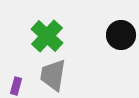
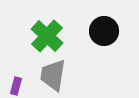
black circle: moved 17 px left, 4 px up
